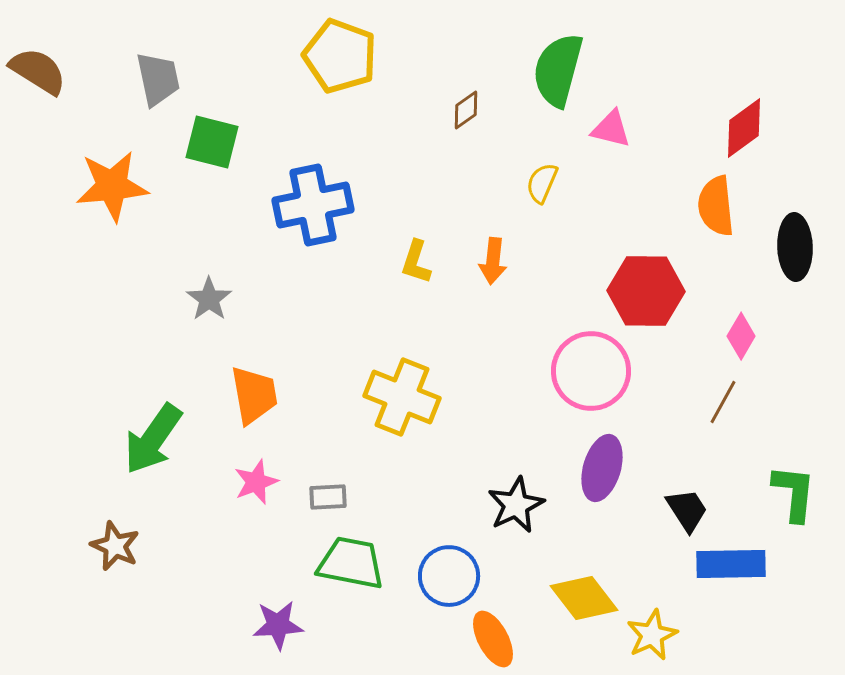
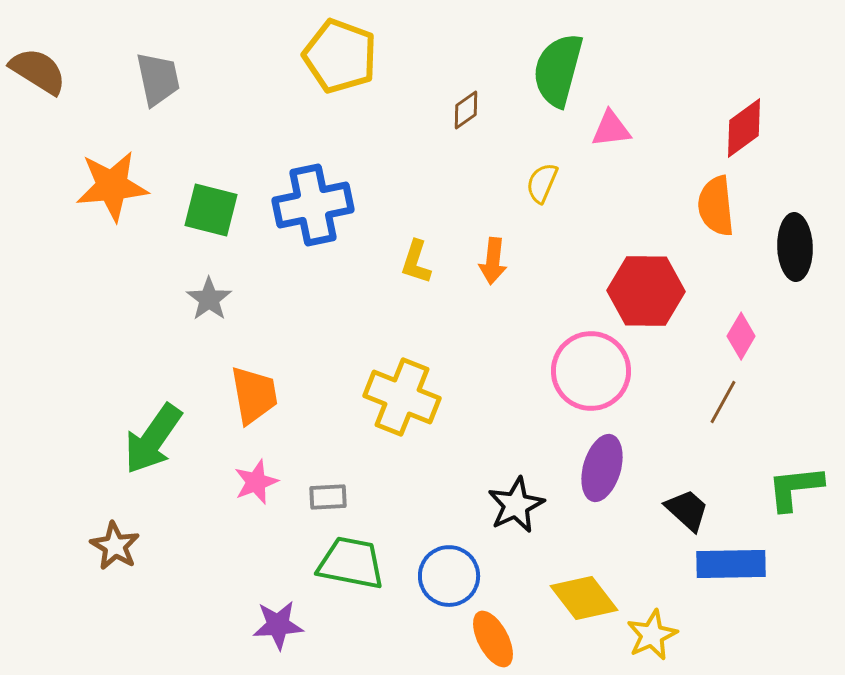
pink triangle: rotated 21 degrees counterclockwise
green square: moved 1 px left, 68 px down
green L-shape: moved 1 px right, 5 px up; rotated 102 degrees counterclockwise
black trapezoid: rotated 15 degrees counterclockwise
brown star: rotated 6 degrees clockwise
